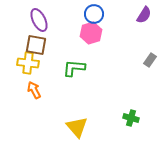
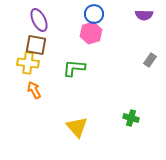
purple semicircle: rotated 60 degrees clockwise
